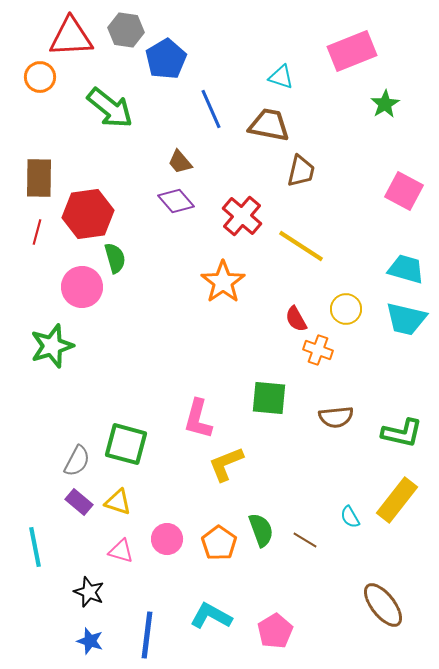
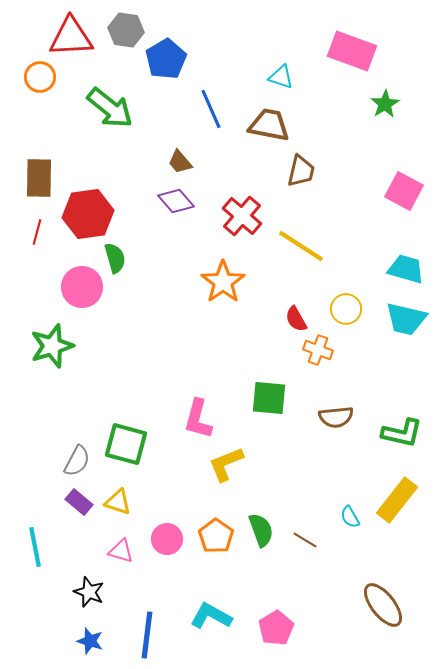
pink rectangle at (352, 51): rotated 42 degrees clockwise
orange pentagon at (219, 543): moved 3 px left, 7 px up
pink pentagon at (275, 631): moved 1 px right, 3 px up
